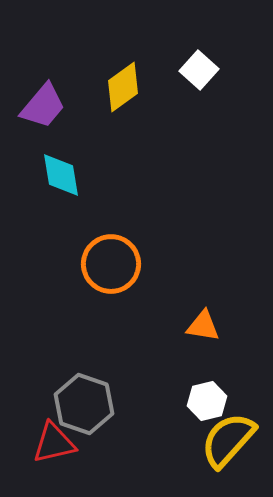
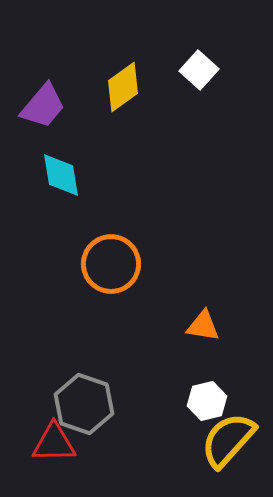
red triangle: rotated 12 degrees clockwise
